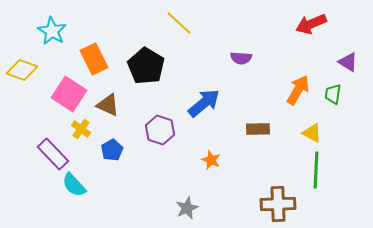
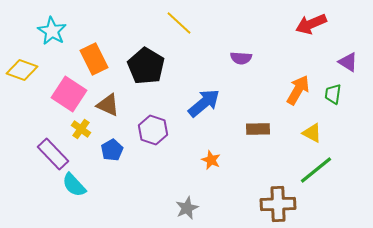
purple hexagon: moved 7 px left
green line: rotated 48 degrees clockwise
